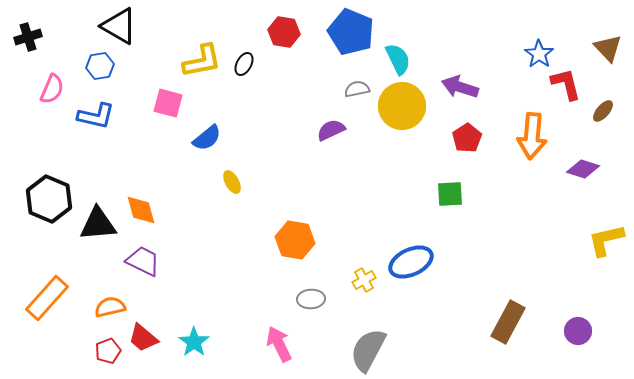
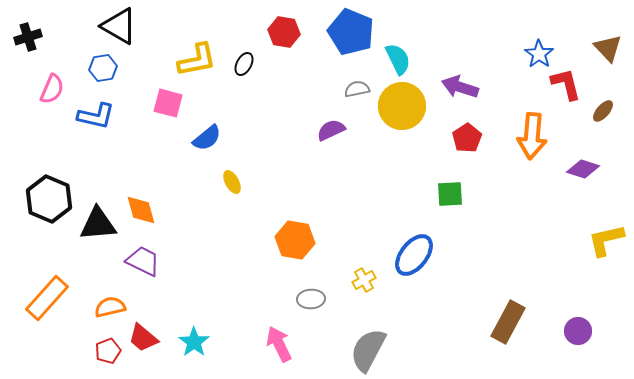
yellow L-shape at (202, 61): moved 5 px left, 1 px up
blue hexagon at (100, 66): moved 3 px right, 2 px down
blue ellipse at (411, 262): moved 3 px right, 7 px up; rotated 27 degrees counterclockwise
